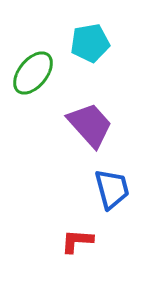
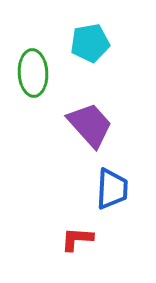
green ellipse: rotated 42 degrees counterclockwise
blue trapezoid: rotated 18 degrees clockwise
red L-shape: moved 2 px up
